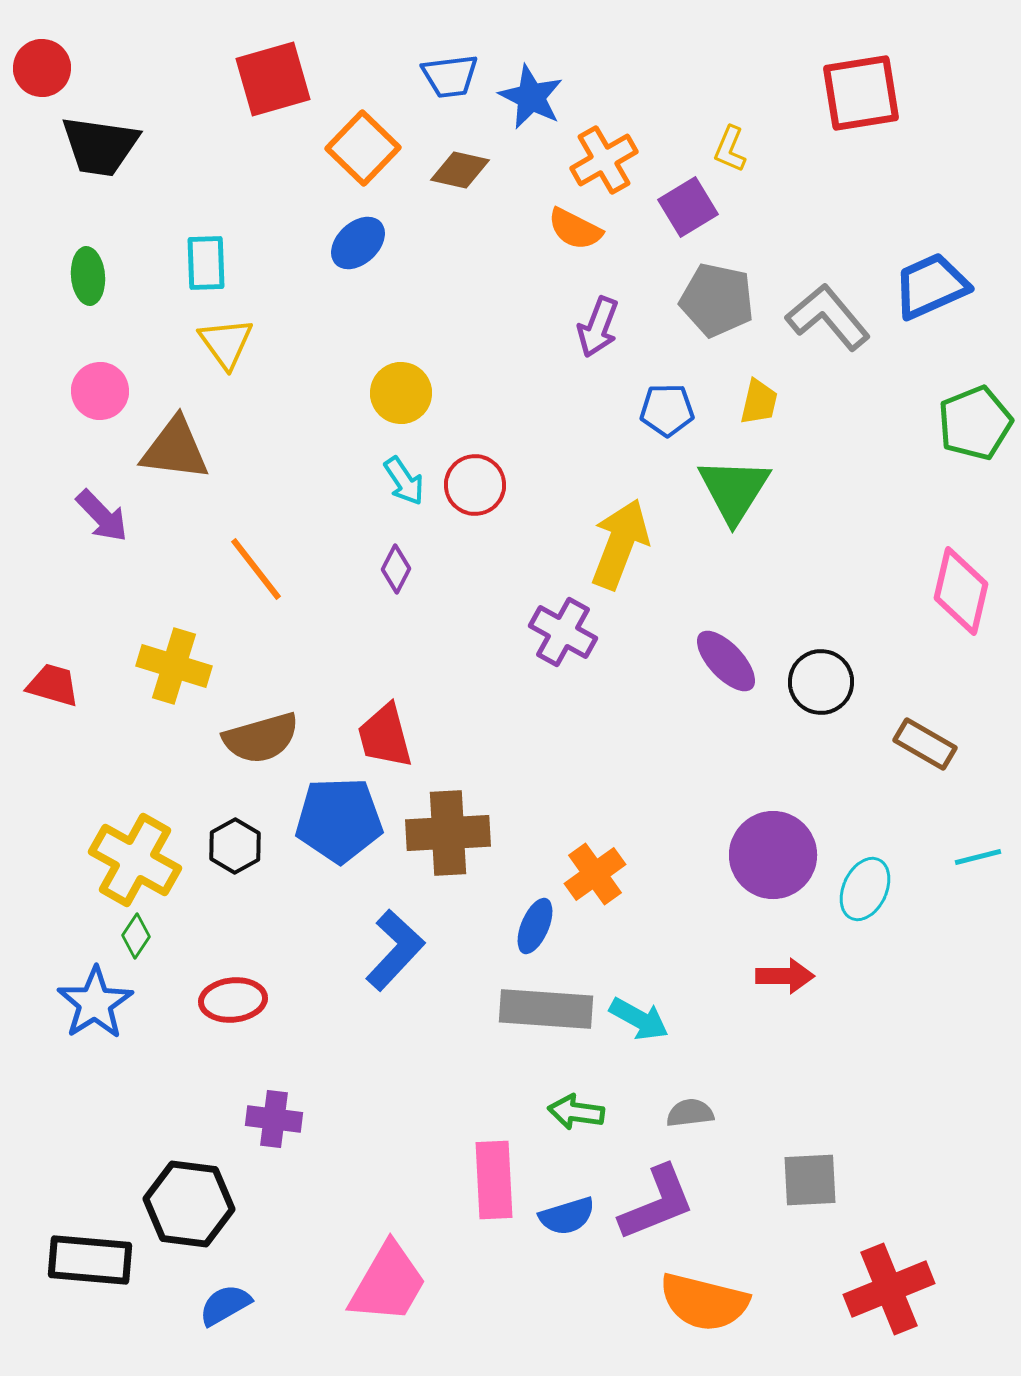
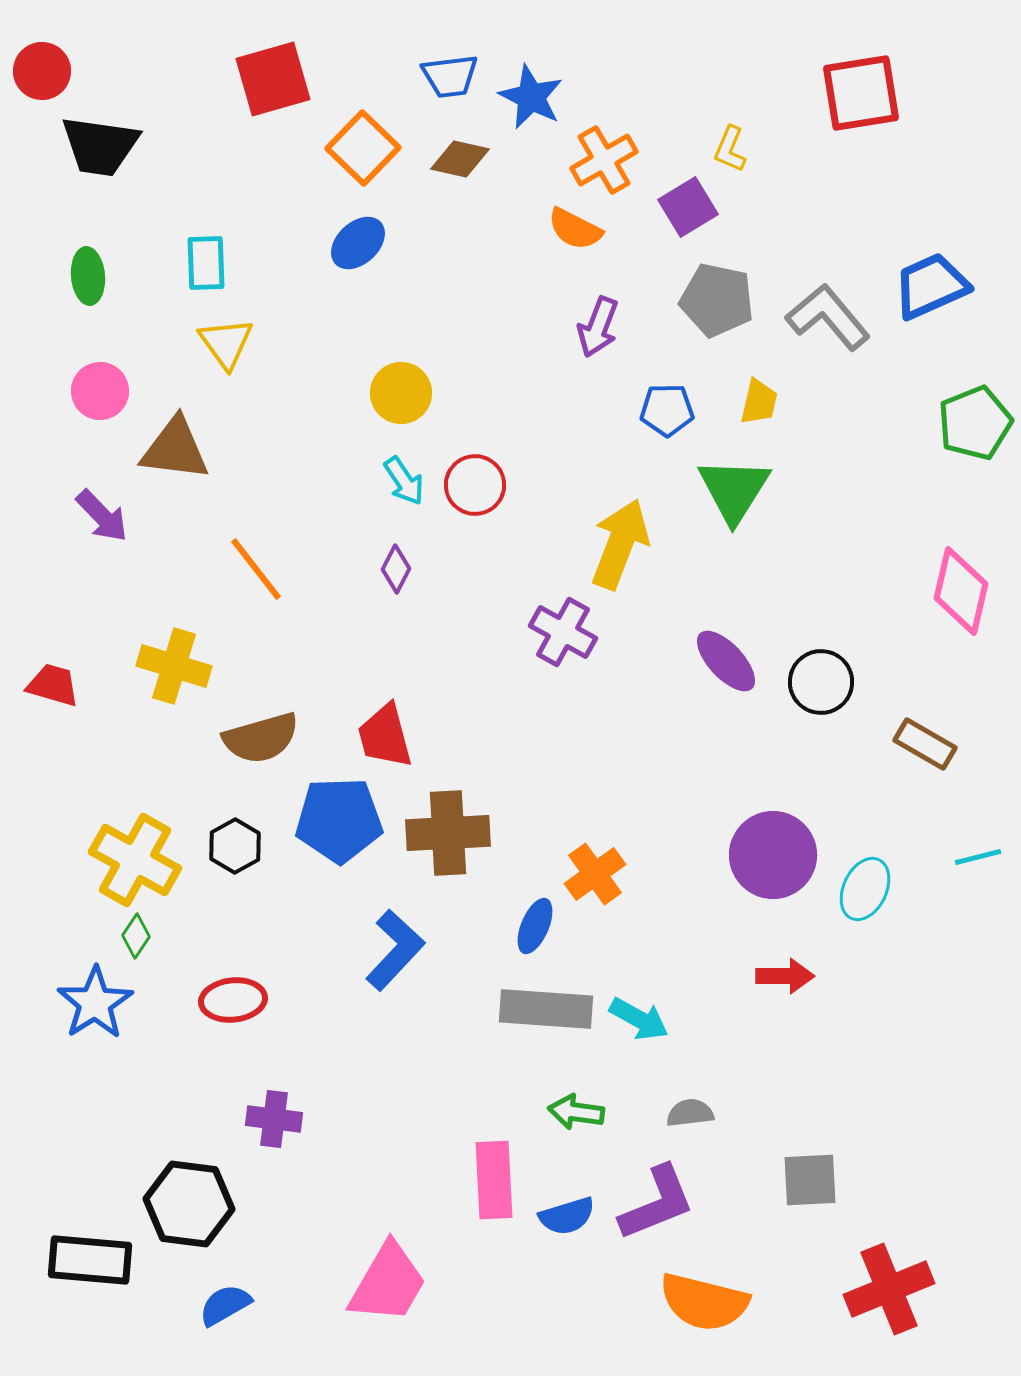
red circle at (42, 68): moved 3 px down
brown diamond at (460, 170): moved 11 px up
